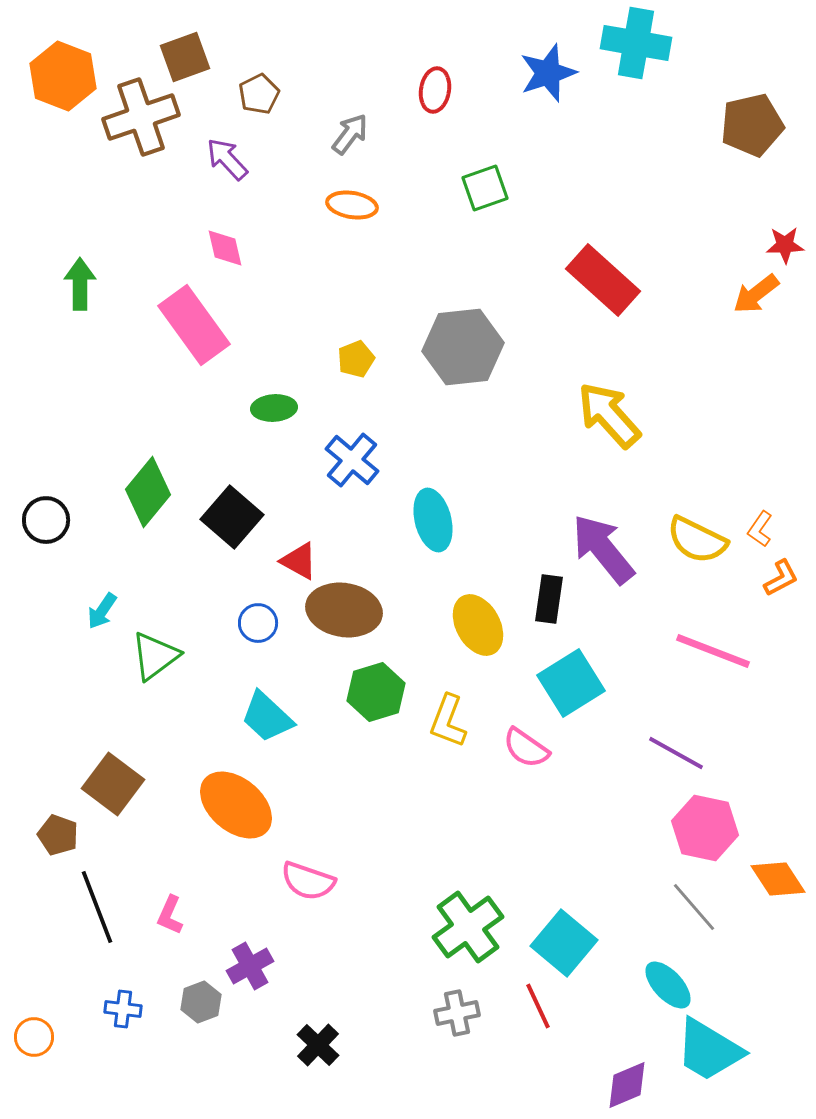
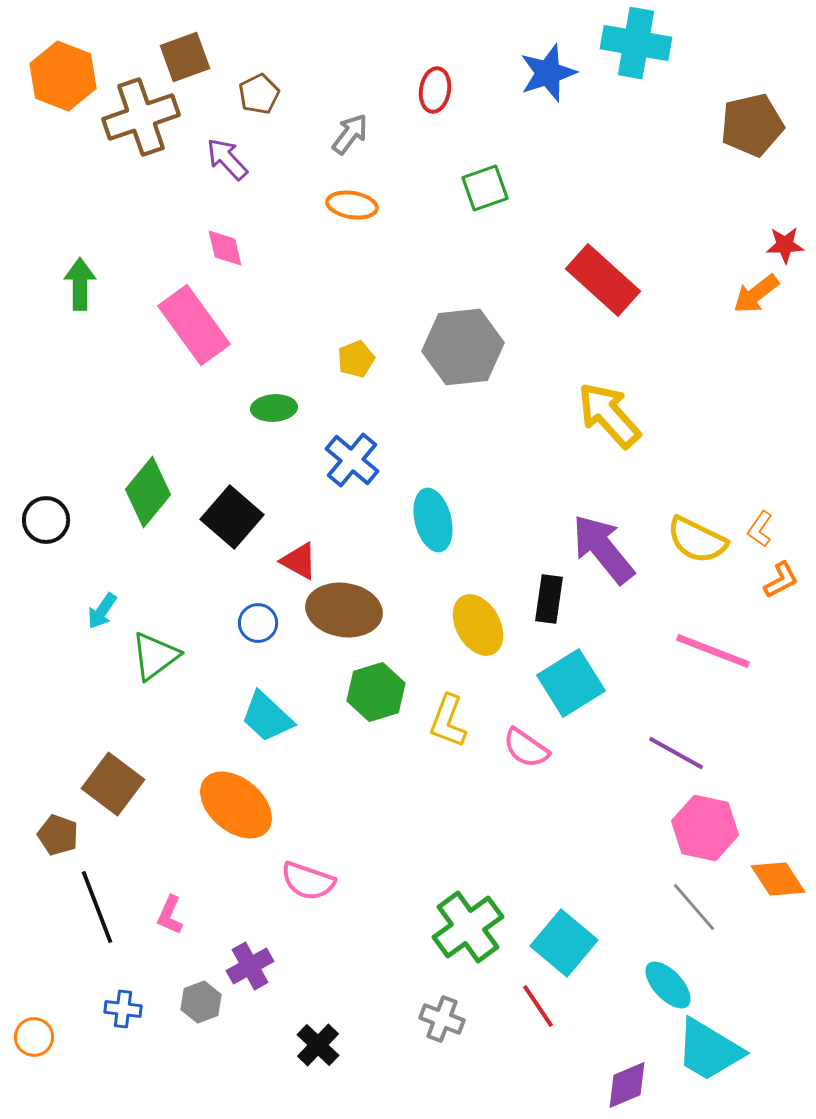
orange L-shape at (781, 578): moved 2 px down
red line at (538, 1006): rotated 9 degrees counterclockwise
gray cross at (457, 1013): moved 15 px left, 6 px down; rotated 33 degrees clockwise
